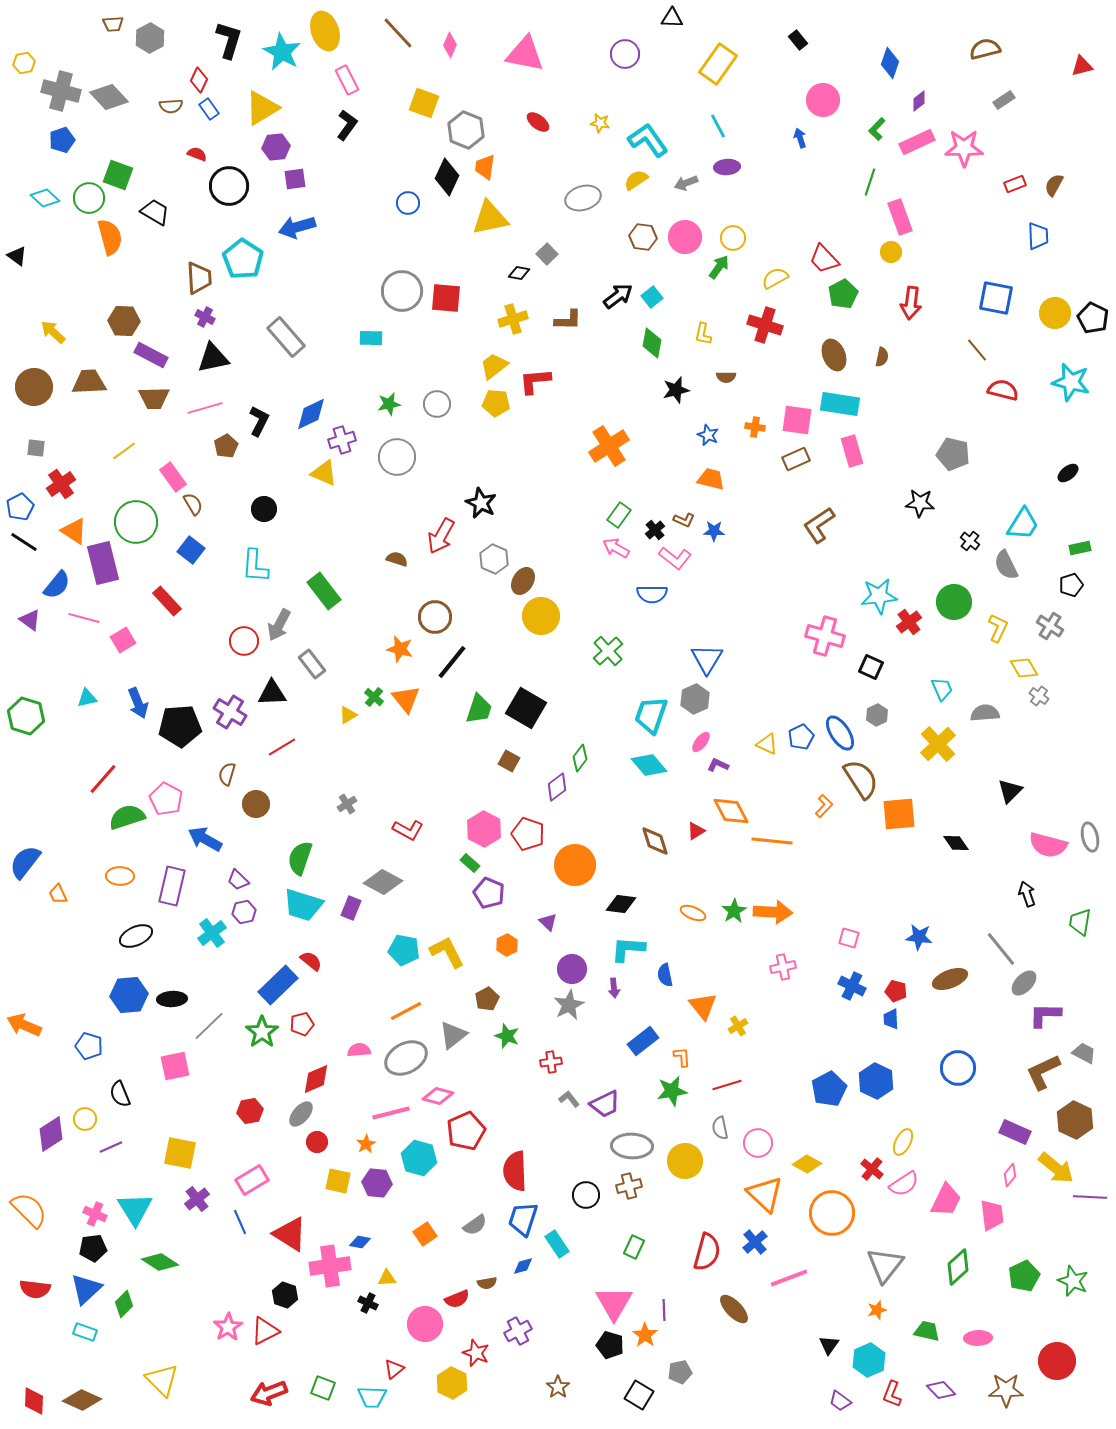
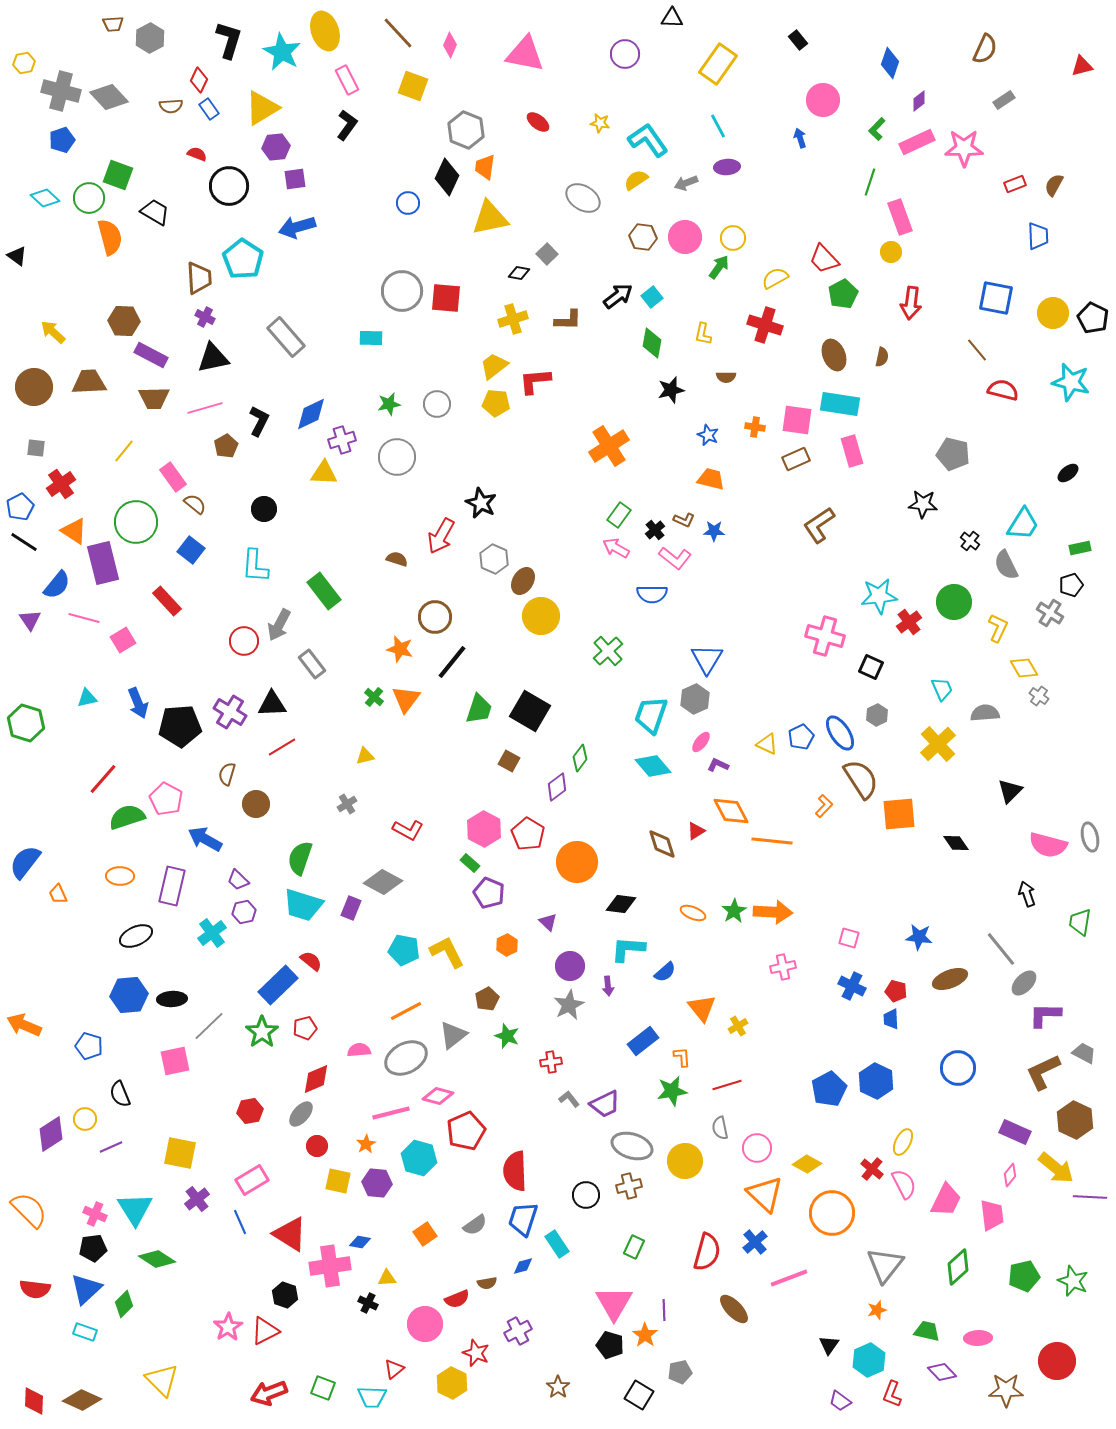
brown semicircle at (985, 49): rotated 128 degrees clockwise
yellow square at (424, 103): moved 11 px left, 17 px up
gray ellipse at (583, 198): rotated 48 degrees clockwise
yellow circle at (1055, 313): moved 2 px left
black star at (676, 390): moved 5 px left
yellow line at (124, 451): rotated 15 degrees counterclockwise
yellow triangle at (324, 473): rotated 20 degrees counterclockwise
black star at (920, 503): moved 3 px right, 1 px down
brown semicircle at (193, 504): moved 2 px right; rotated 20 degrees counterclockwise
purple triangle at (30, 620): rotated 20 degrees clockwise
gray cross at (1050, 626): moved 13 px up
black triangle at (272, 693): moved 11 px down
orange triangle at (406, 699): rotated 16 degrees clockwise
black square at (526, 708): moved 4 px right, 3 px down
yellow triangle at (348, 715): moved 17 px right, 41 px down; rotated 18 degrees clockwise
green hexagon at (26, 716): moved 7 px down
cyan diamond at (649, 765): moved 4 px right, 1 px down
red pentagon at (528, 834): rotated 12 degrees clockwise
brown diamond at (655, 841): moved 7 px right, 3 px down
orange circle at (575, 865): moved 2 px right, 3 px up
purple circle at (572, 969): moved 2 px left, 3 px up
blue semicircle at (665, 975): moved 3 px up; rotated 120 degrees counterclockwise
purple arrow at (614, 988): moved 6 px left, 2 px up
orange triangle at (703, 1006): moved 1 px left, 2 px down
red pentagon at (302, 1024): moved 3 px right, 4 px down
pink square at (175, 1066): moved 5 px up
red circle at (317, 1142): moved 4 px down
pink circle at (758, 1143): moved 1 px left, 5 px down
gray ellipse at (632, 1146): rotated 15 degrees clockwise
pink semicircle at (904, 1184): rotated 84 degrees counterclockwise
green diamond at (160, 1262): moved 3 px left, 3 px up
green pentagon at (1024, 1276): rotated 12 degrees clockwise
purple diamond at (941, 1390): moved 1 px right, 18 px up
